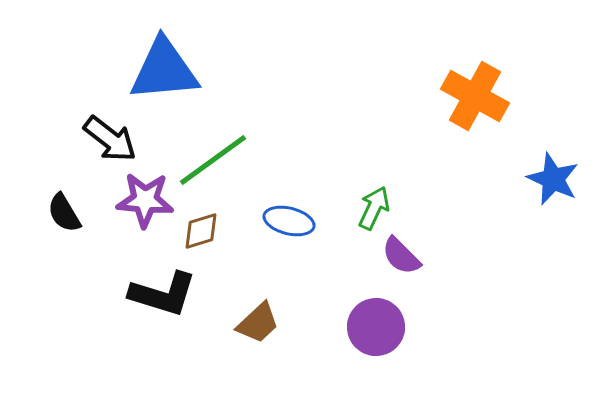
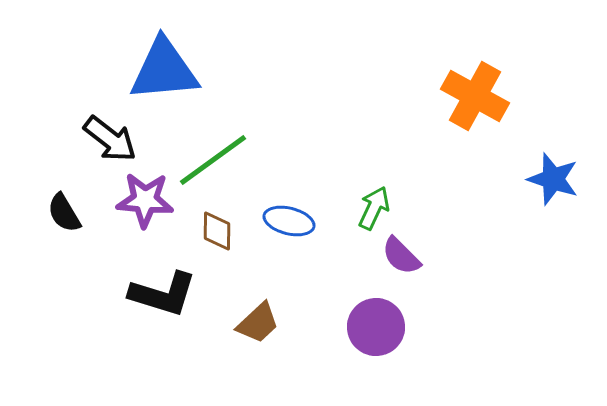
blue star: rotated 6 degrees counterclockwise
brown diamond: moved 16 px right; rotated 72 degrees counterclockwise
